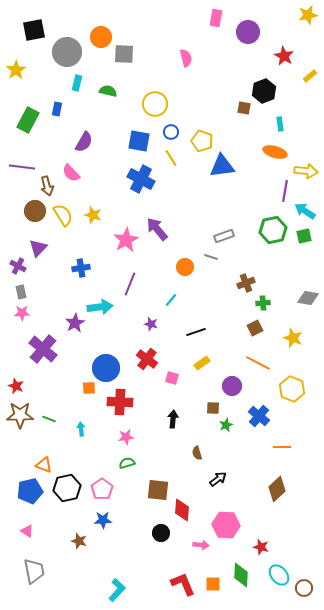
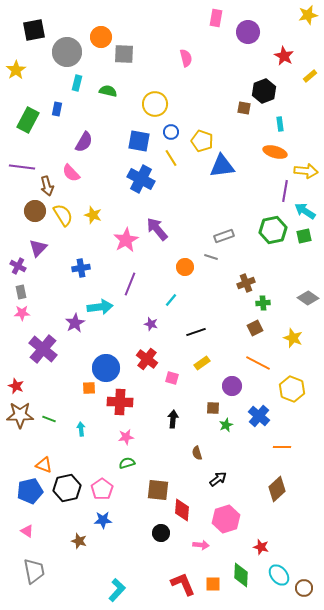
gray diamond at (308, 298): rotated 25 degrees clockwise
pink hexagon at (226, 525): moved 6 px up; rotated 20 degrees counterclockwise
